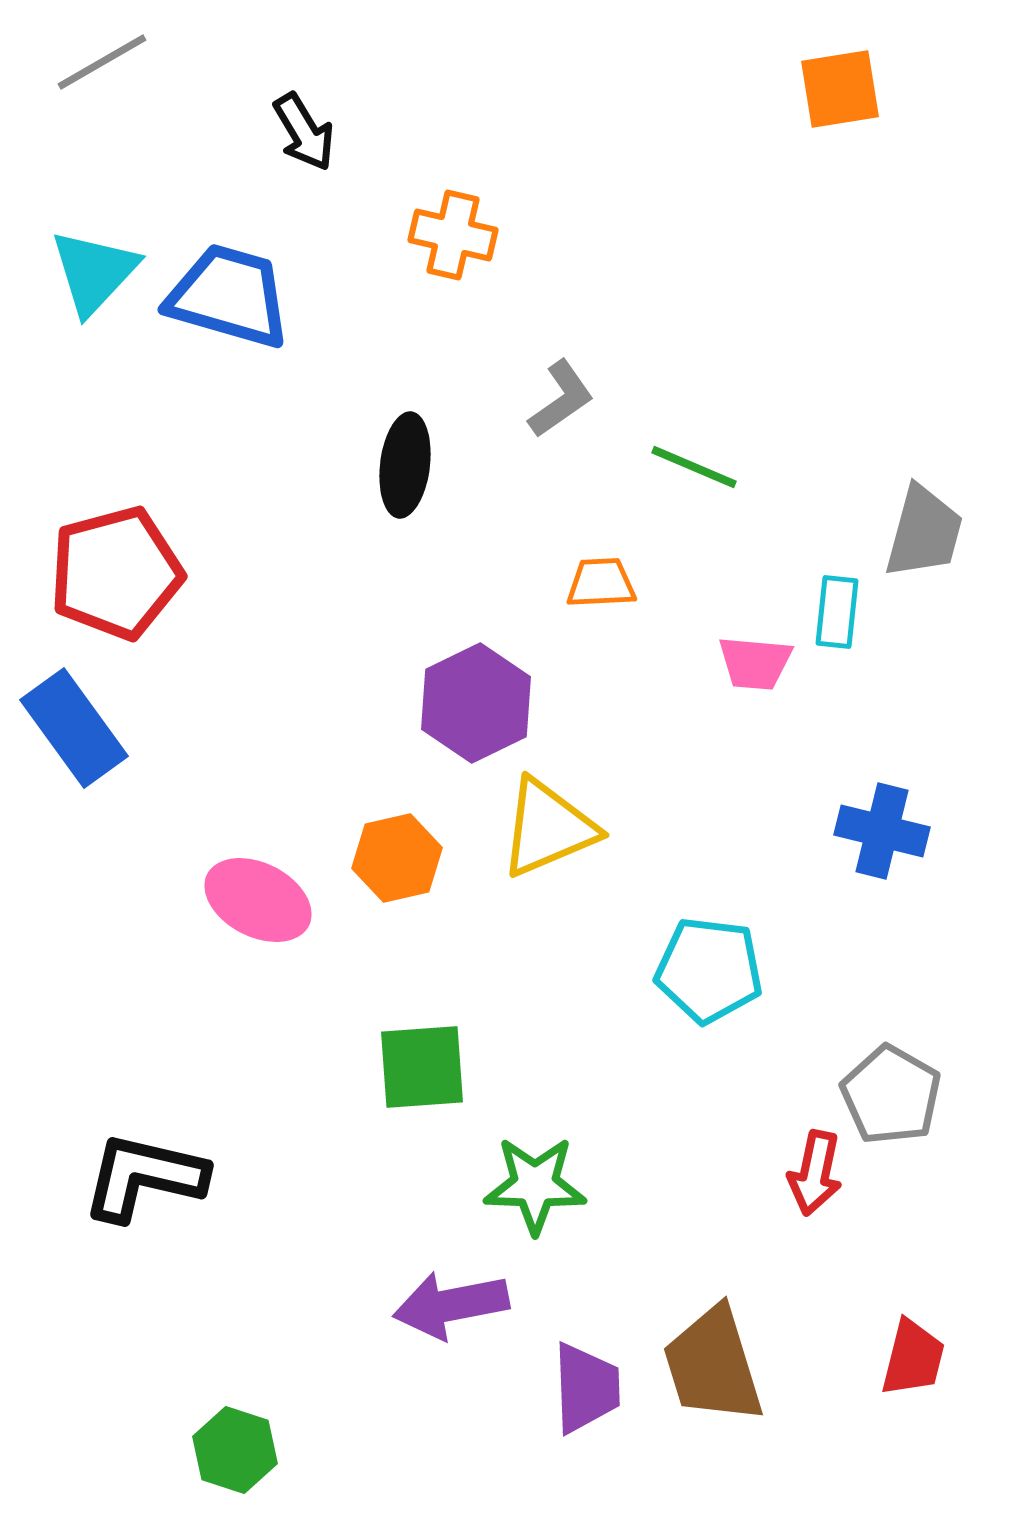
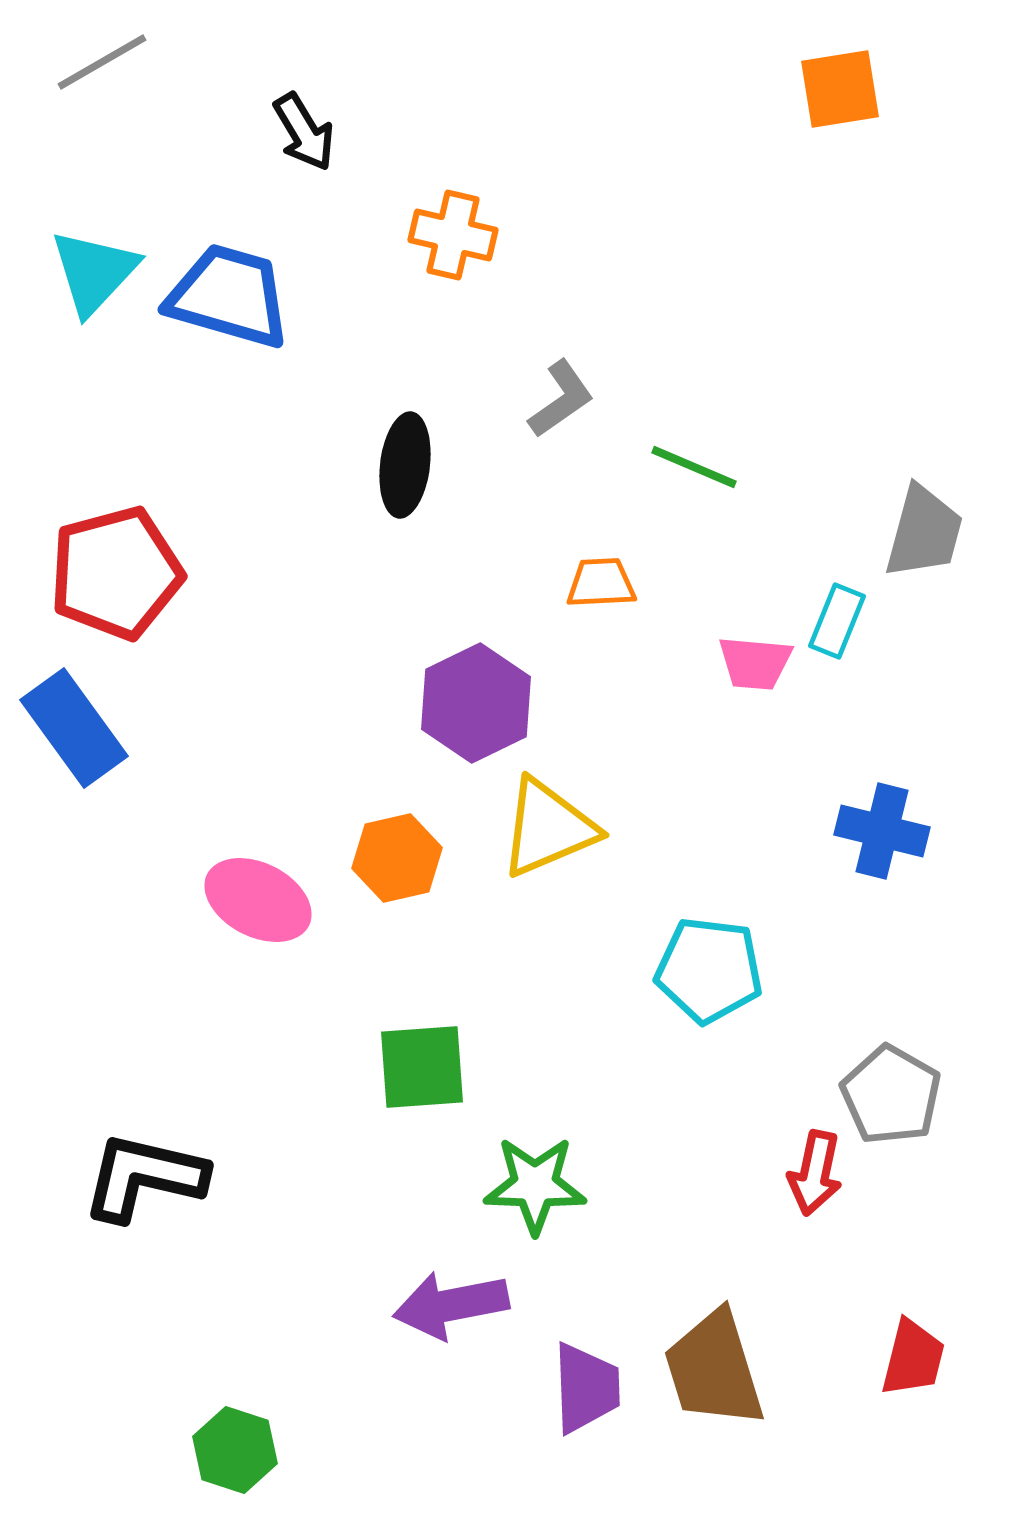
cyan rectangle: moved 9 px down; rotated 16 degrees clockwise
brown trapezoid: moved 1 px right, 4 px down
